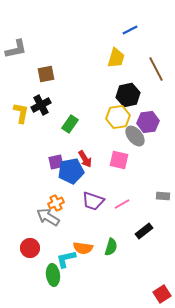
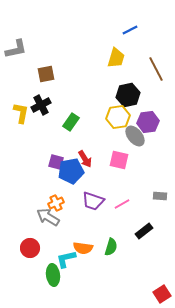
green rectangle: moved 1 px right, 2 px up
purple square: rotated 28 degrees clockwise
gray rectangle: moved 3 px left
